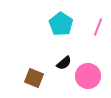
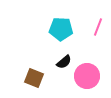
cyan pentagon: moved 5 px down; rotated 30 degrees counterclockwise
black semicircle: moved 1 px up
pink circle: moved 1 px left
